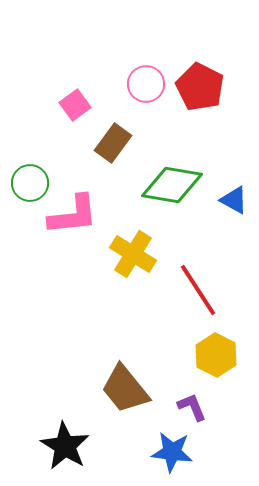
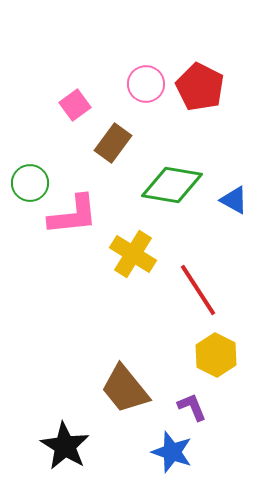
blue star: rotated 12 degrees clockwise
